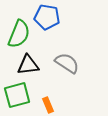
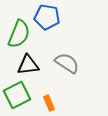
green square: rotated 12 degrees counterclockwise
orange rectangle: moved 1 px right, 2 px up
